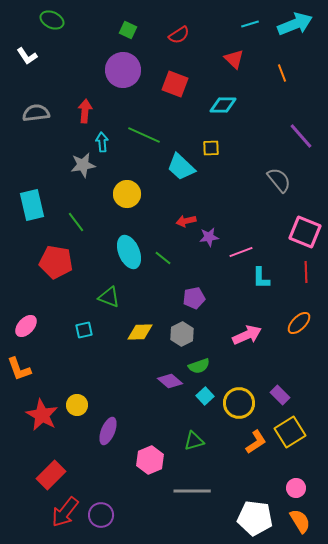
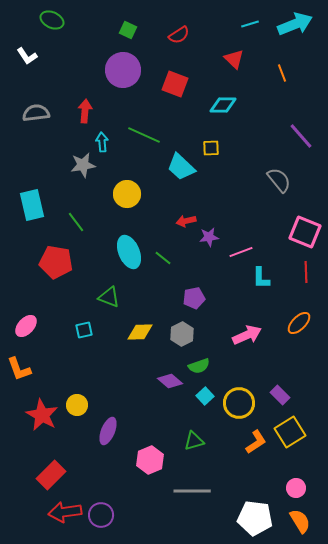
red arrow at (65, 512): rotated 44 degrees clockwise
